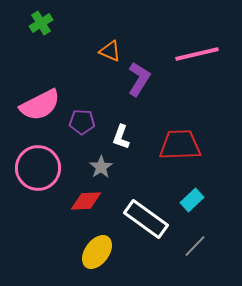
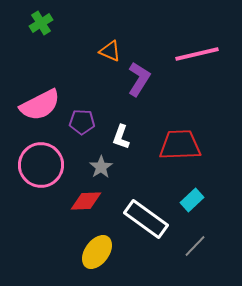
pink circle: moved 3 px right, 3 px up
